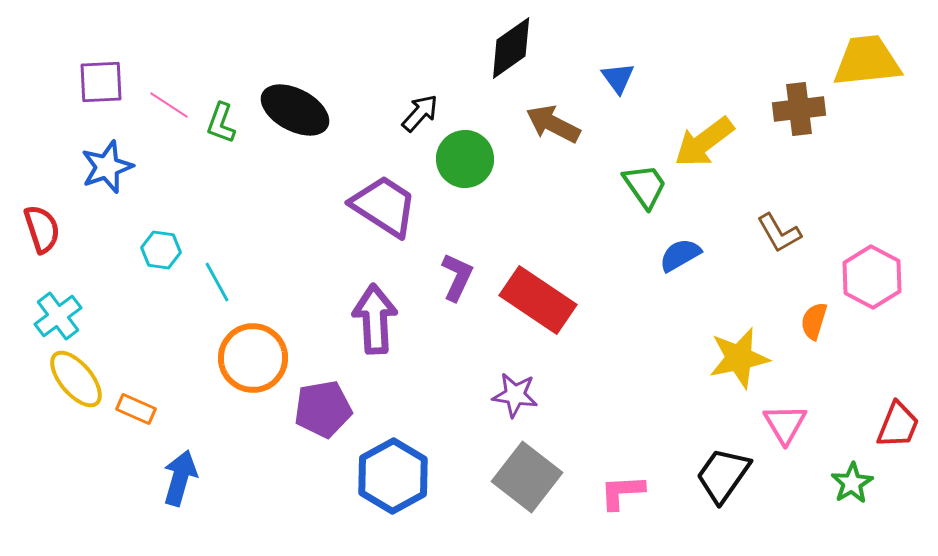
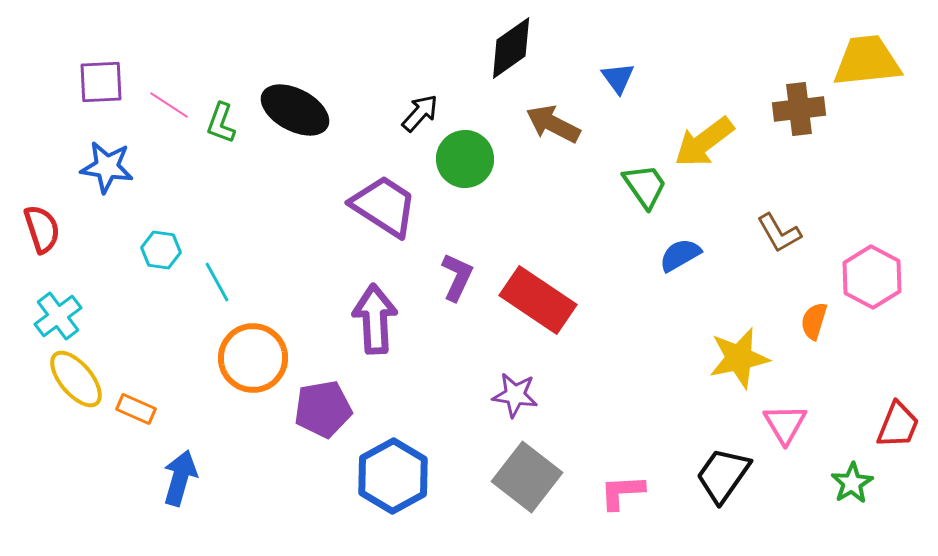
blue star: rotated 28 degrees clockwise
